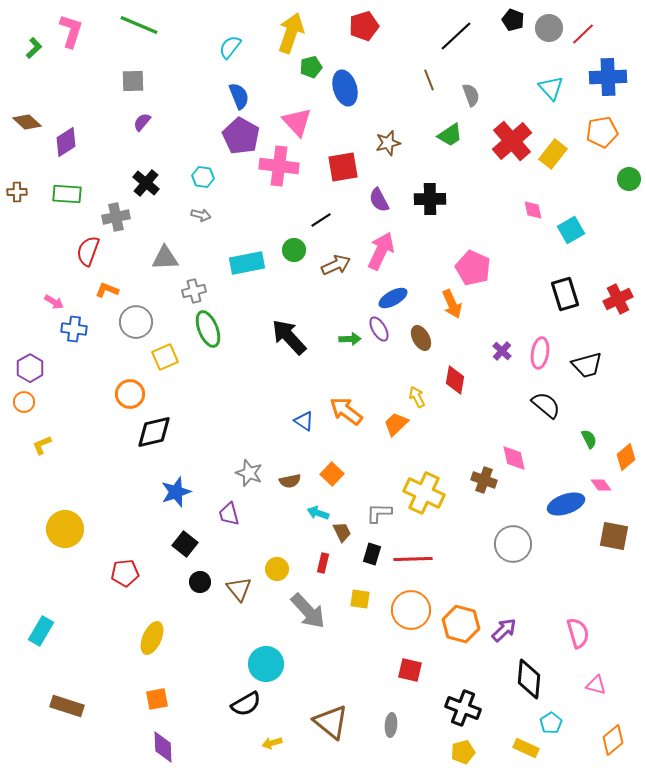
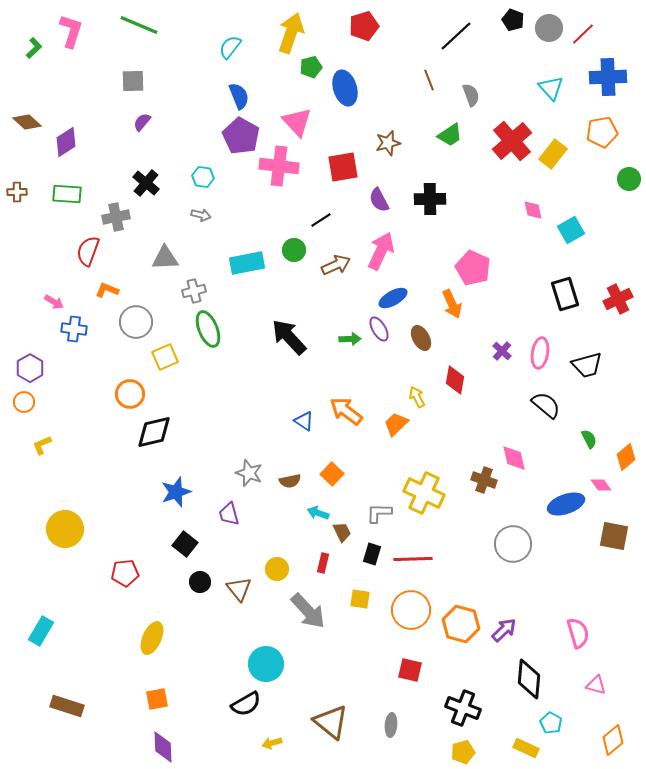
cyan pentagon at (551, 723): rotated 10 degrees counterclockwise
